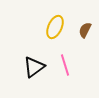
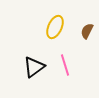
brown semicircle: moved 2 px right, 1 px down
